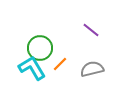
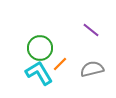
cyan L-shape: moved 7 px right, 5 px down
